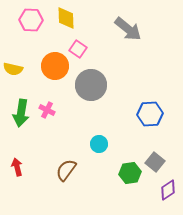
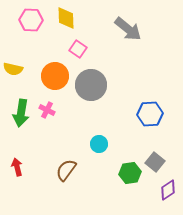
orange circle: moved 10 px down
